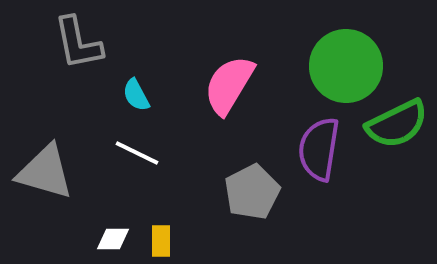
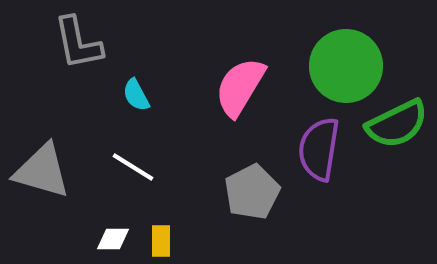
pink semicircle: moved 11 px right, 2 px down
white line: moved 4 px left, 14 px down; rotated 6 degrees clockwise
gray triangle: moved 3 px left, 1 px up
